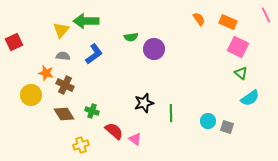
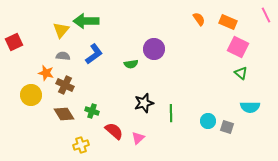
green semicircle: moved 27 px down
cyan semicircle: moved 9 px down; rotated 36 degrees clockwise
pink triangle: moved 3 px right, 1 px up; rotated 40 degrees clockwise
